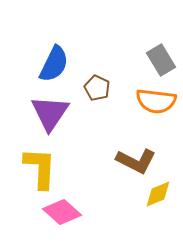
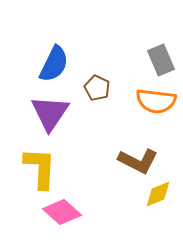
gray rectangle: rotated 8 degrees clockwise
brown L-shape: moved 2 px right
